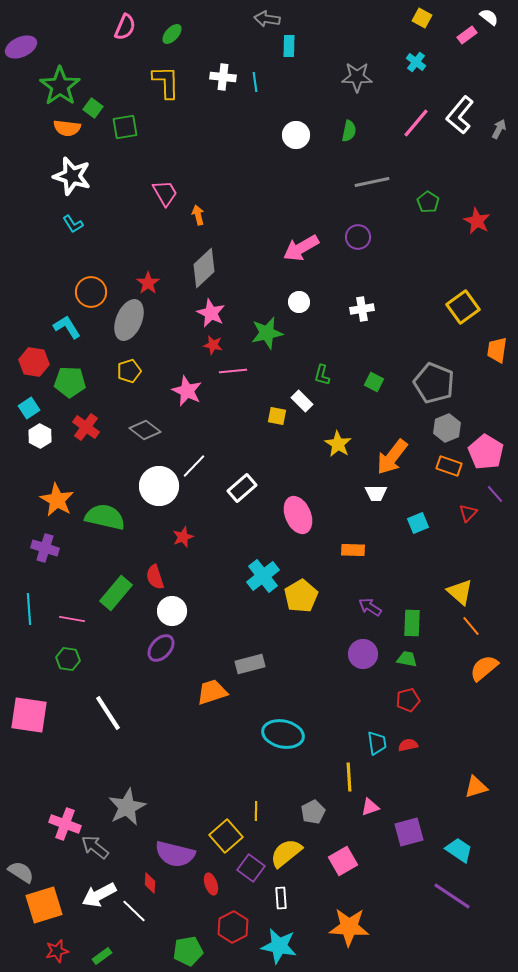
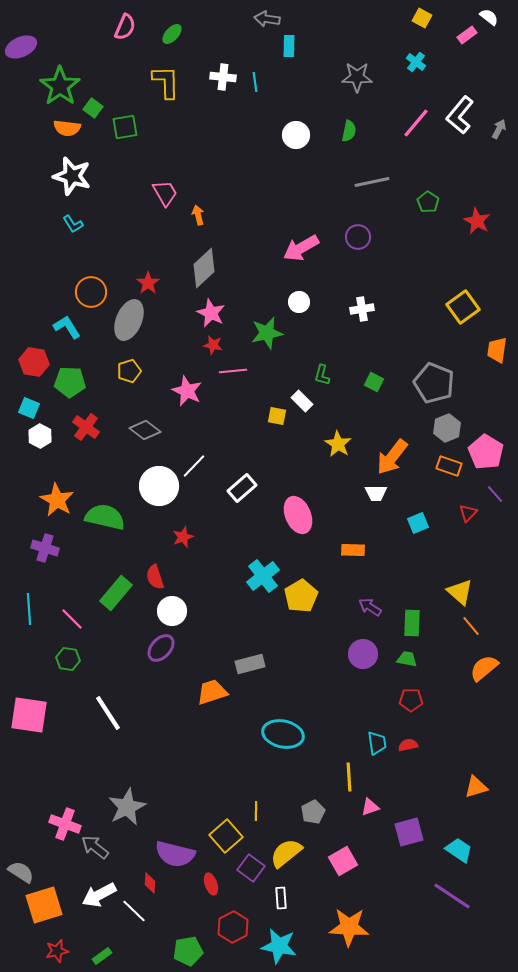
cyan square at (29, 408): rotated 35 degrees counterclockwise
pink line at (72, 619): rotated 35 degrees clockwise
red pentagon at (408, 700): moved 3 px right; rotated 15 degrees clockwise
